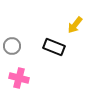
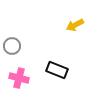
yellow arrow: rotated 24 degrees clockwise
black rectangle: moved 3 px right, 23 px down
